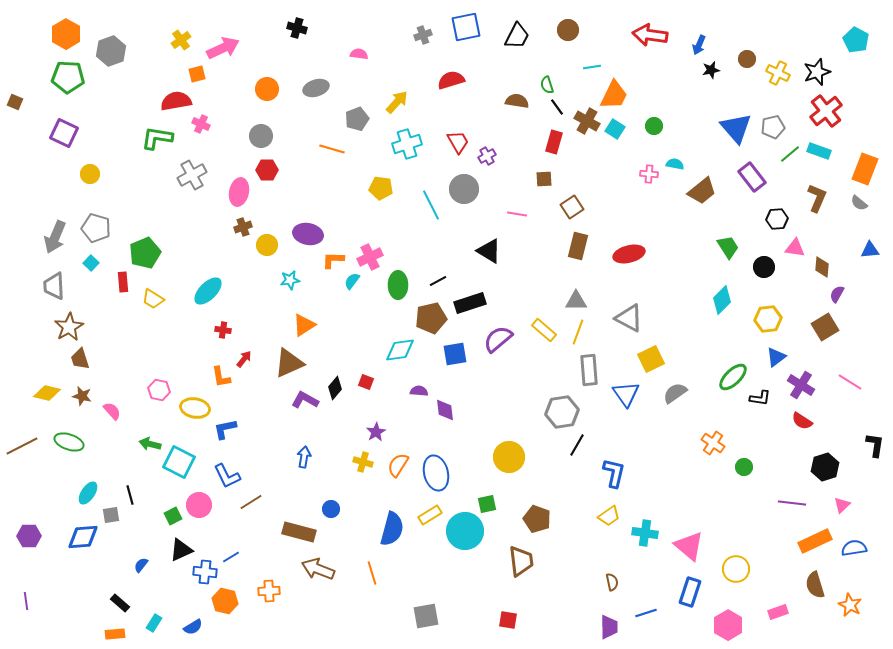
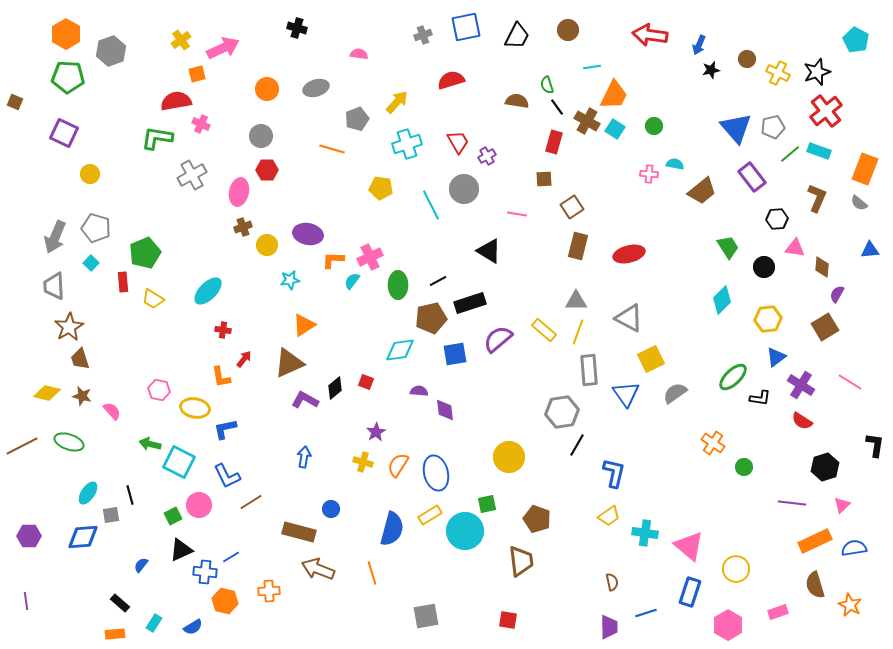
black diamond at (335, 388): rotated 10 degrees clockwise
